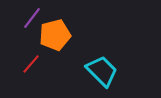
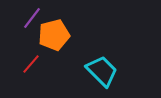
orange pentagon: moved 1 px left
